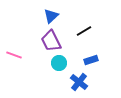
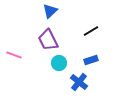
blue triangle: moved 1 px left, 5 px up
black line: moved 7 px right
purple trapezoid: moved 3 px left, 1 px up
